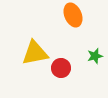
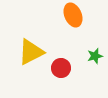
yellow triangle: moved 4 px left, 1 px up; rotated 16 degrees counterclockwise
